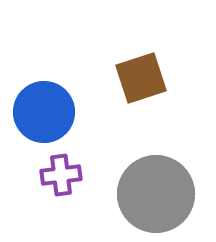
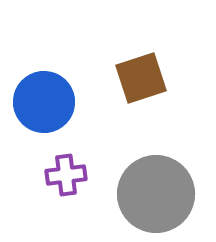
blue circle: moved 10 px up
purple cross: moved 5 px right
